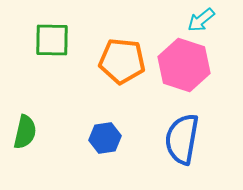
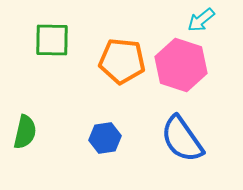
pink hexagon: moved 3 px left
blue semicircle: rotated 45 degrees counterclockwise
